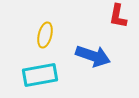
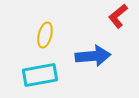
red L-shape: rotated 40 degrees clockwise
blue arrow: rotated 24 degrees counterclockwise
